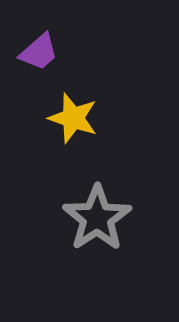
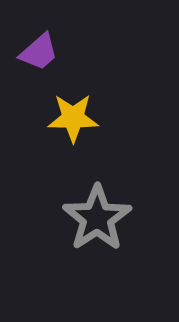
yellow star: rotated 18 degrees counterclockwise
